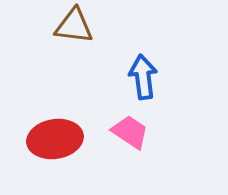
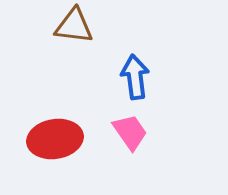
blue arrow: moved 8 px left
pink trapezoid: rotated 21 degrees clockwise
